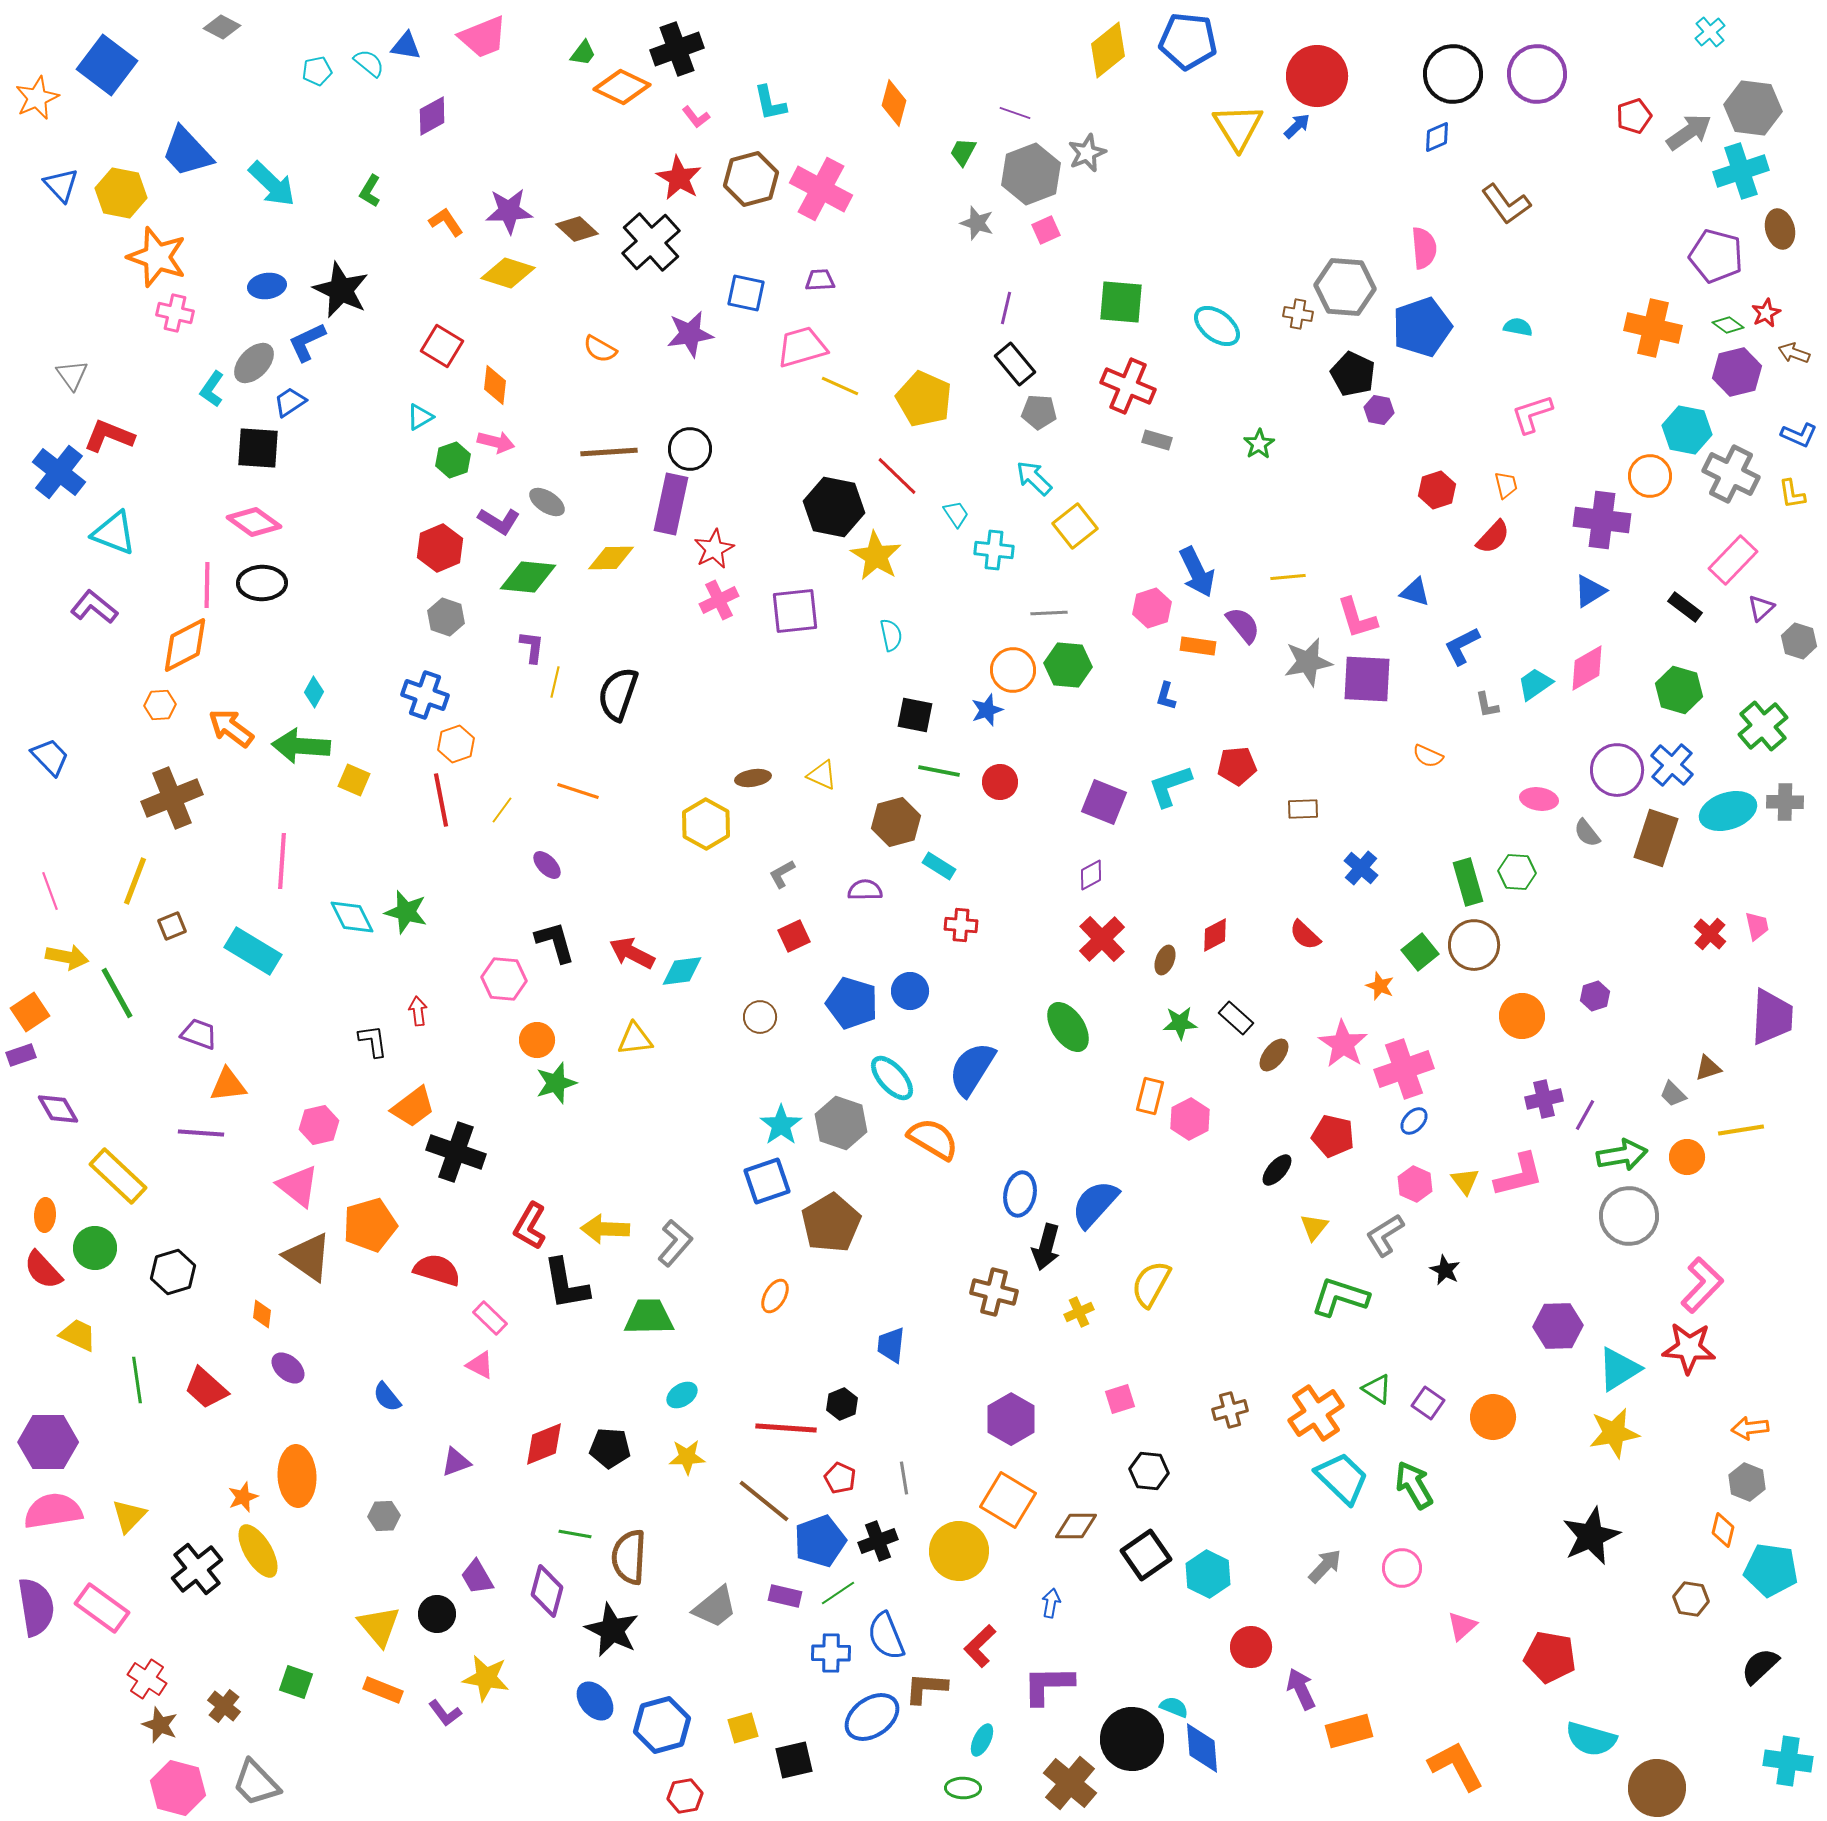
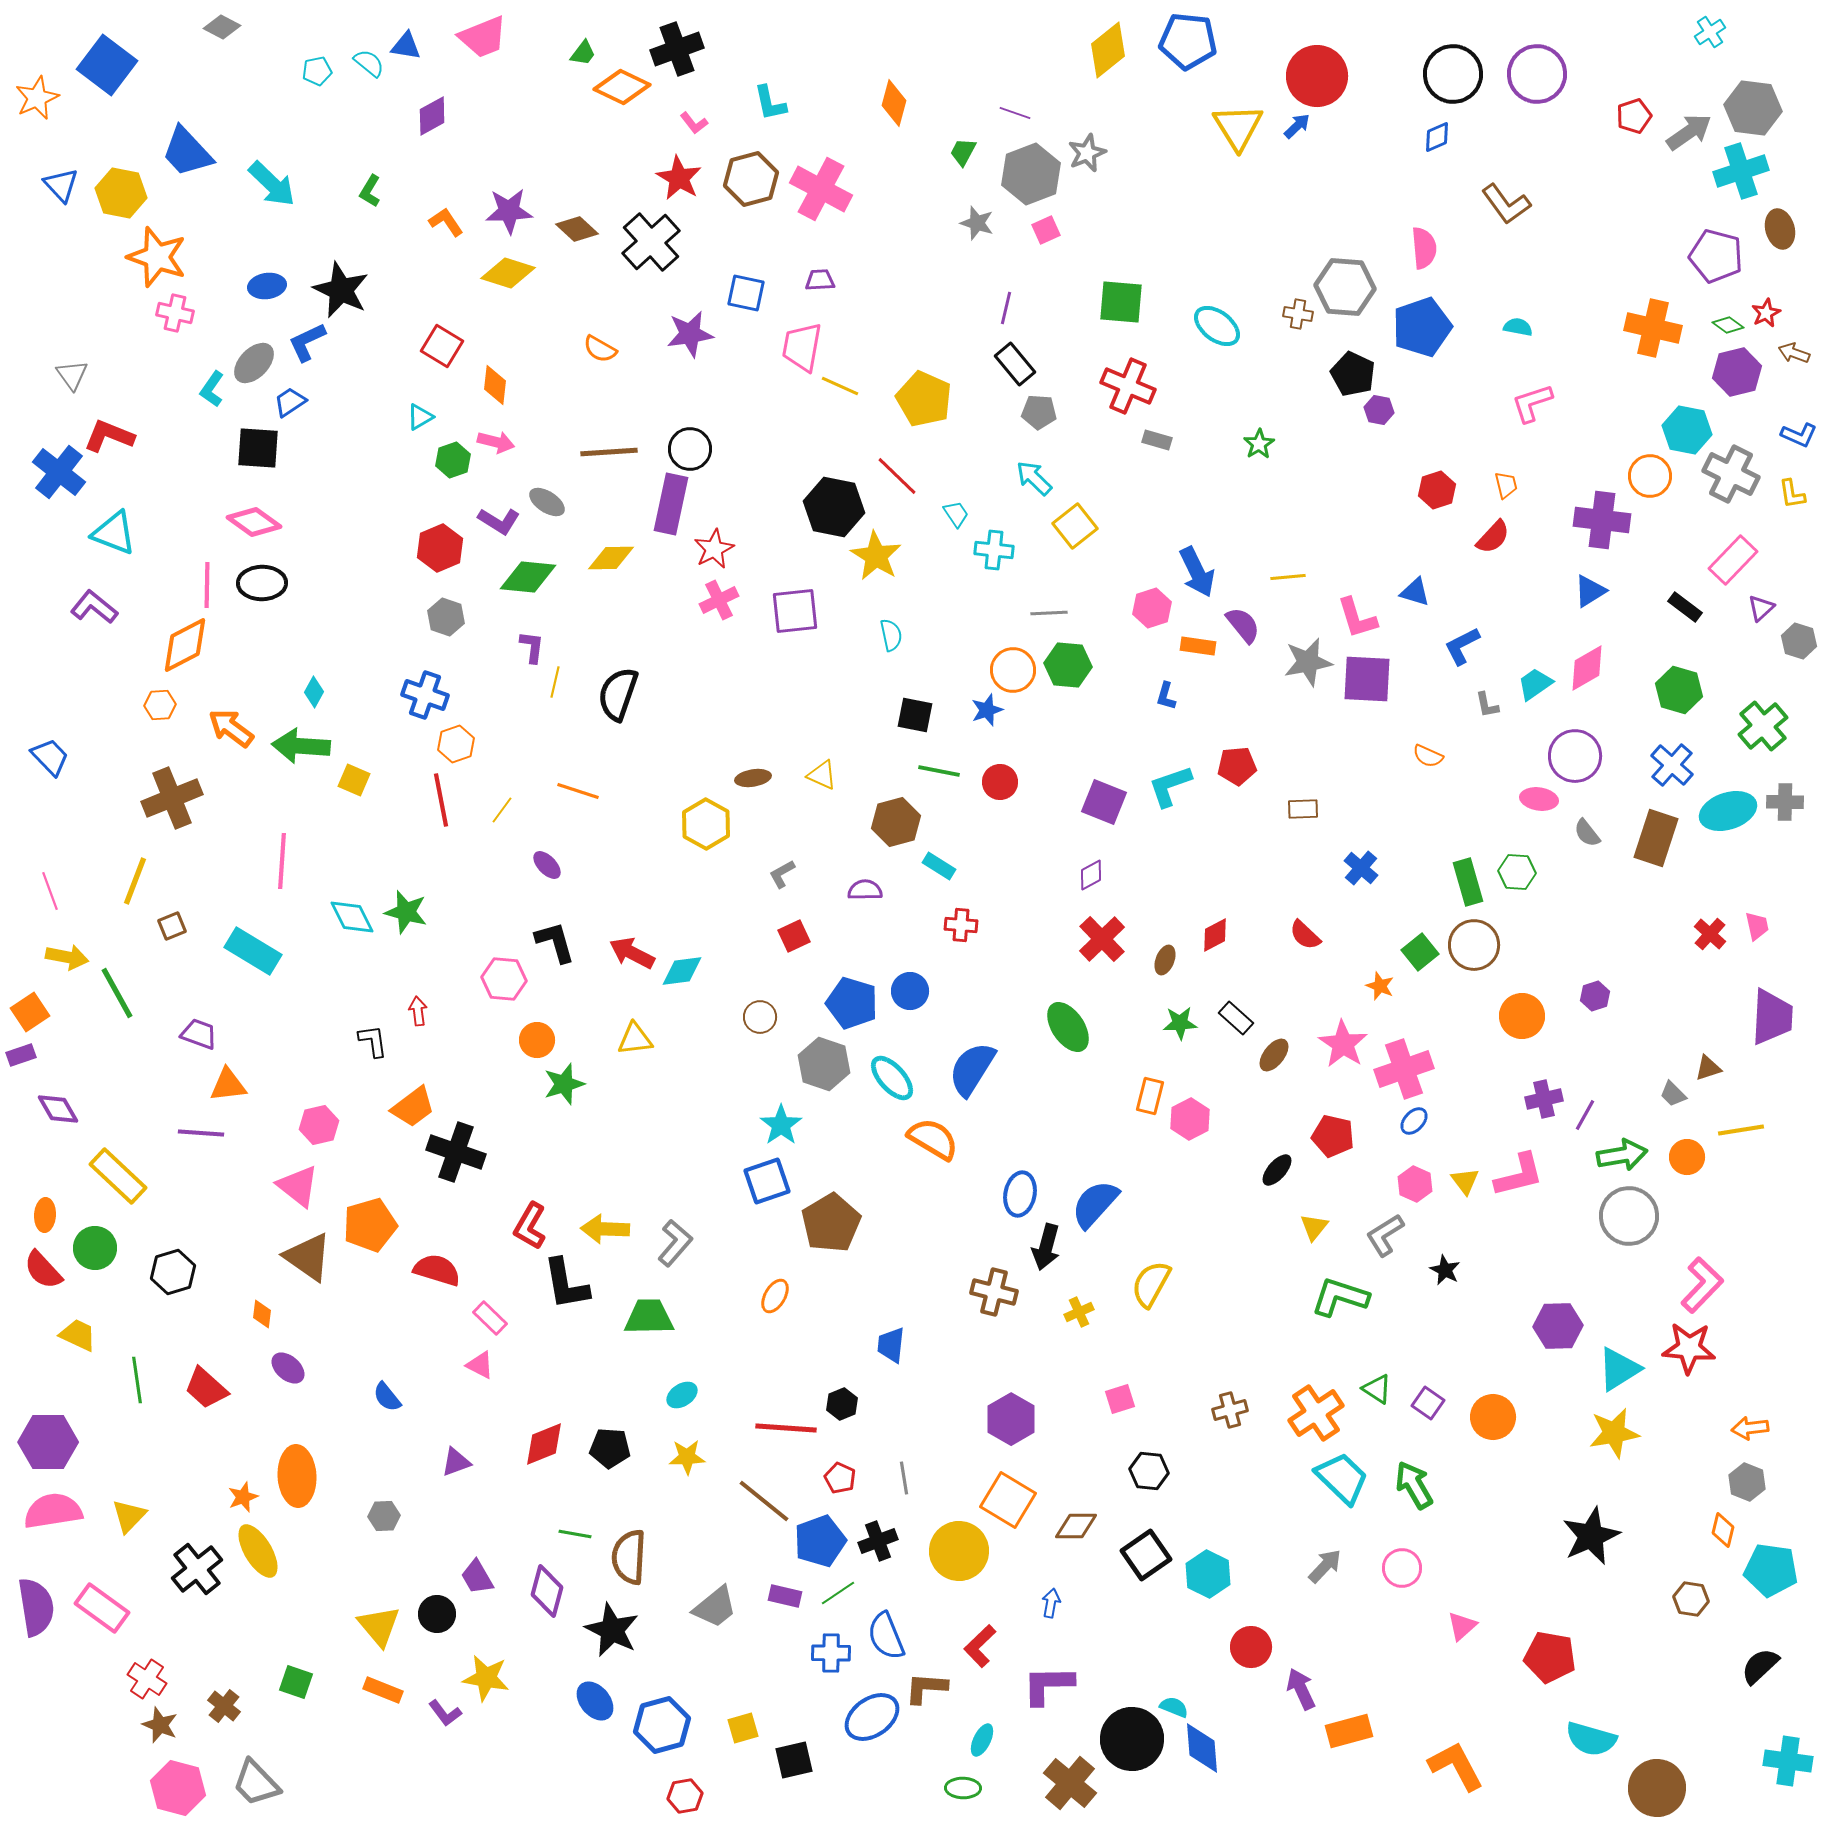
cyan cross at (1710, 32): rotated 8 degrees clockwise
pink L-shape at (696, 117): moved 2 px left, 6 px down
pink trapezoid at (802, 347): rotated 64 degrees counterclockwise
pink L-shape at (1532, 414): moved 11 px up
purple circle at (1617, 770): moved 42 px left, 14 px up
green star at (556, 1083): moved 8 px right, 1 px down
gray hexagon at (841, 1123): moved 17 px left, 59 px up
